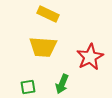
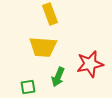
yellow rectangle: moved 2 px right; rotated 45 degrees clockwise
red star: moved 7 px down; rotated 16 degrees clockwise
green arrow: moved 4 px left, 7 px up
